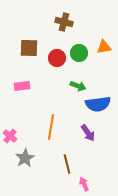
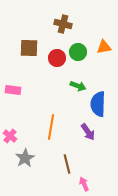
brown cross: moved 1 px left, 2 px down
green circle: moved 1 px left, 1 px up
pink rectangle: moved 9 px left, 4 px down; rotated 14 degrees clockwise
blue semicircle: rotated 100 degrees clockwise
purple arrow: moved 1 px up
